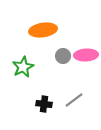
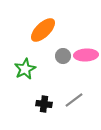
orange ellipse: rotated 36 degrees counterclockwise
green star: moved 2 px right, 2 px down
